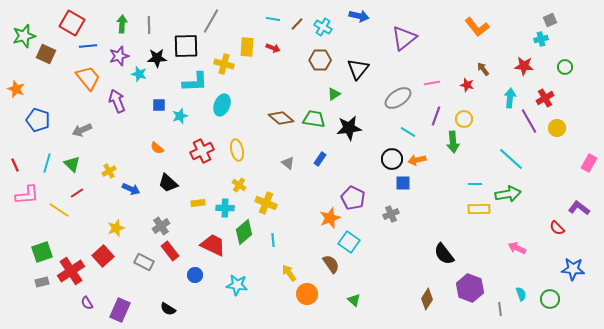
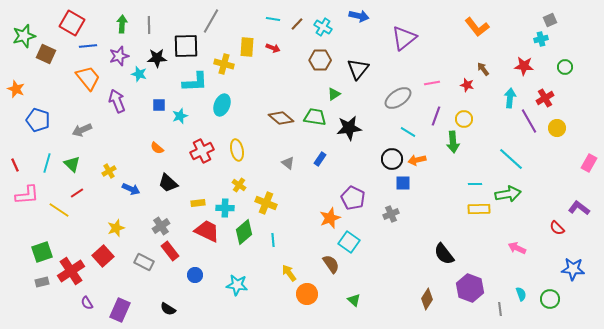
green trapezoid at (314, 119): moved 1 px right, 2 px up
red trapezoid at (213, 245): moved 6 px left, 14 px up
